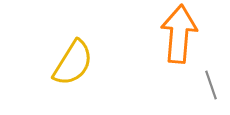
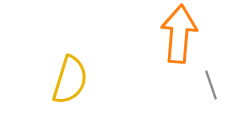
yellow semicircle: moved 3 px left, 17 px down; rotated 15 degrees counterclockwise
